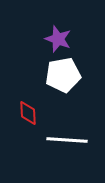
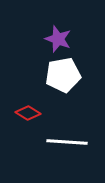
red diamond: rotated 55 degrees counterclockwise
white line: moved 2 px down
